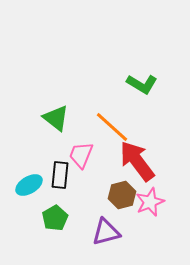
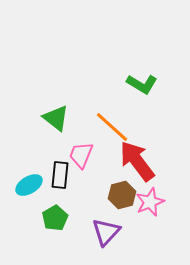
purple triangle: rotated 32 degrees counterclockwise
